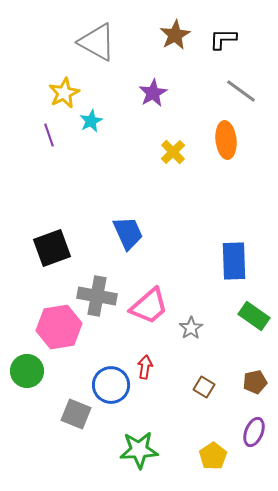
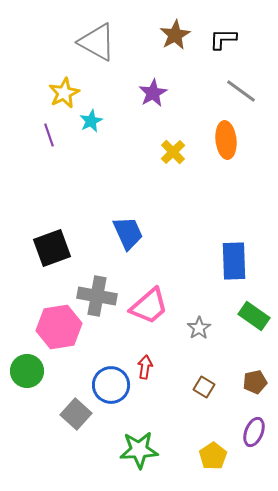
gray star: moved 8 px right
gray square: rotated 20 degrees clockwise
